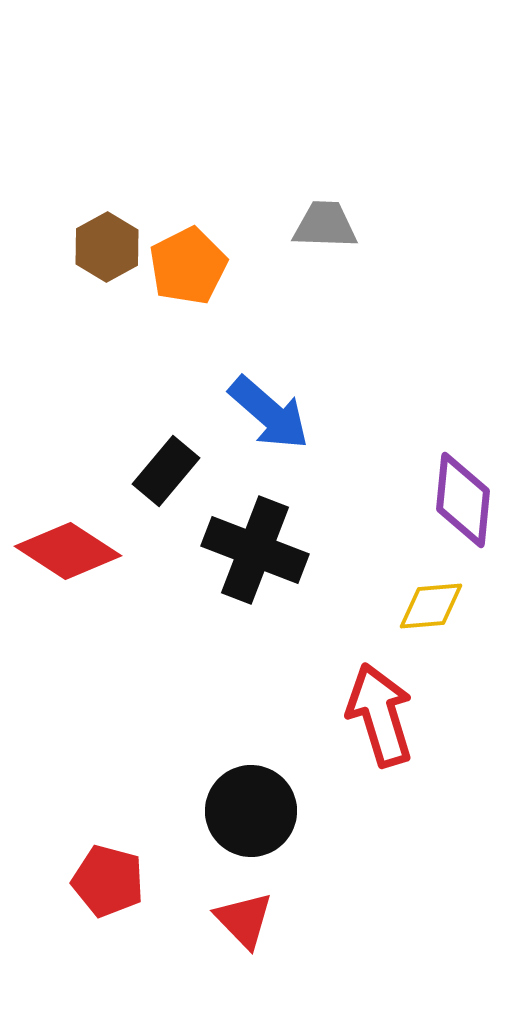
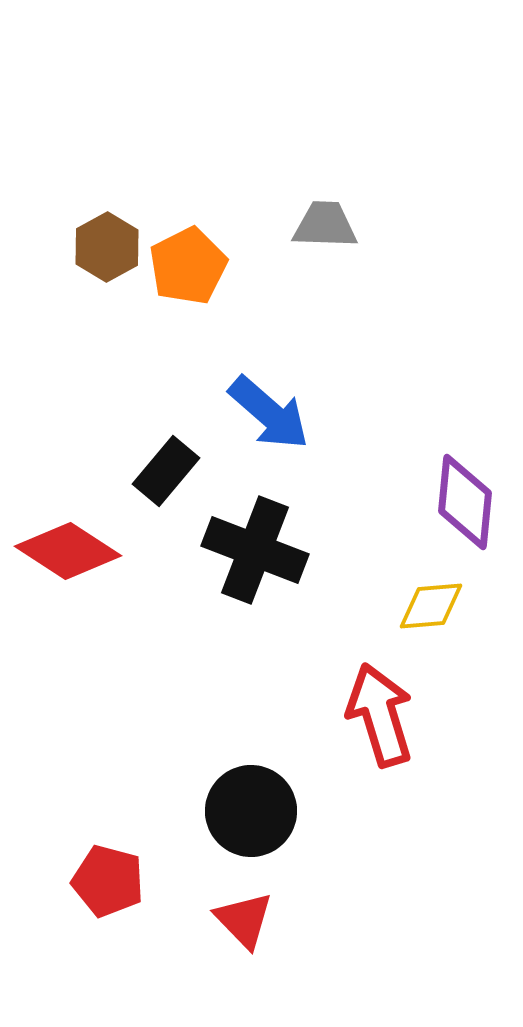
purple diamond: moved 2 px right, 2 px down
